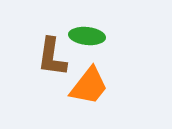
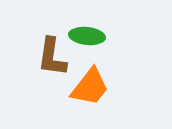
orange trapezoid: moved 1 px right, 1 px down
